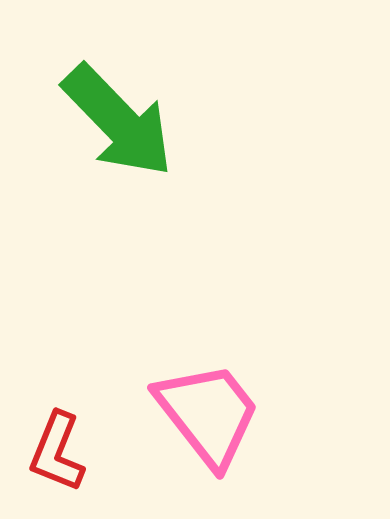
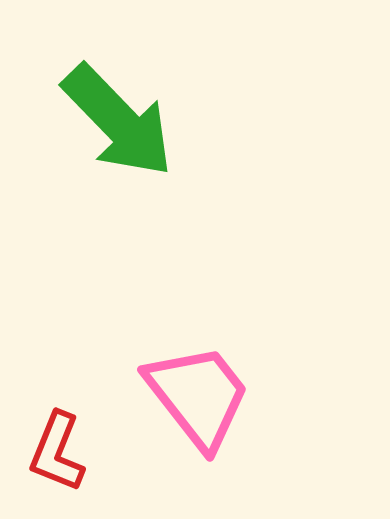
pink trapezoid: moved 10 px left, 18 px up
